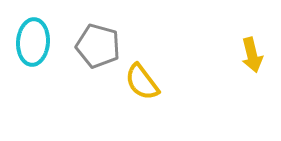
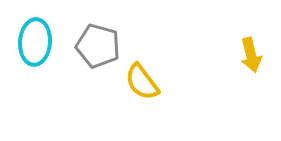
cyan ellipse: moved 2 px right
yellow arrow: moved 1 px left
